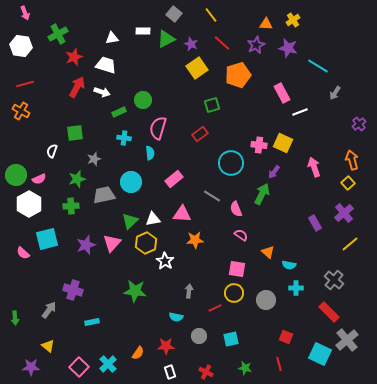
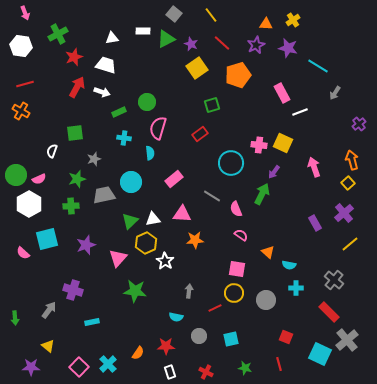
green circle at (143, 100): moved 4 px right, 2 px down
pink triangle at (112, 243): moved 6 px right, 15 px down
